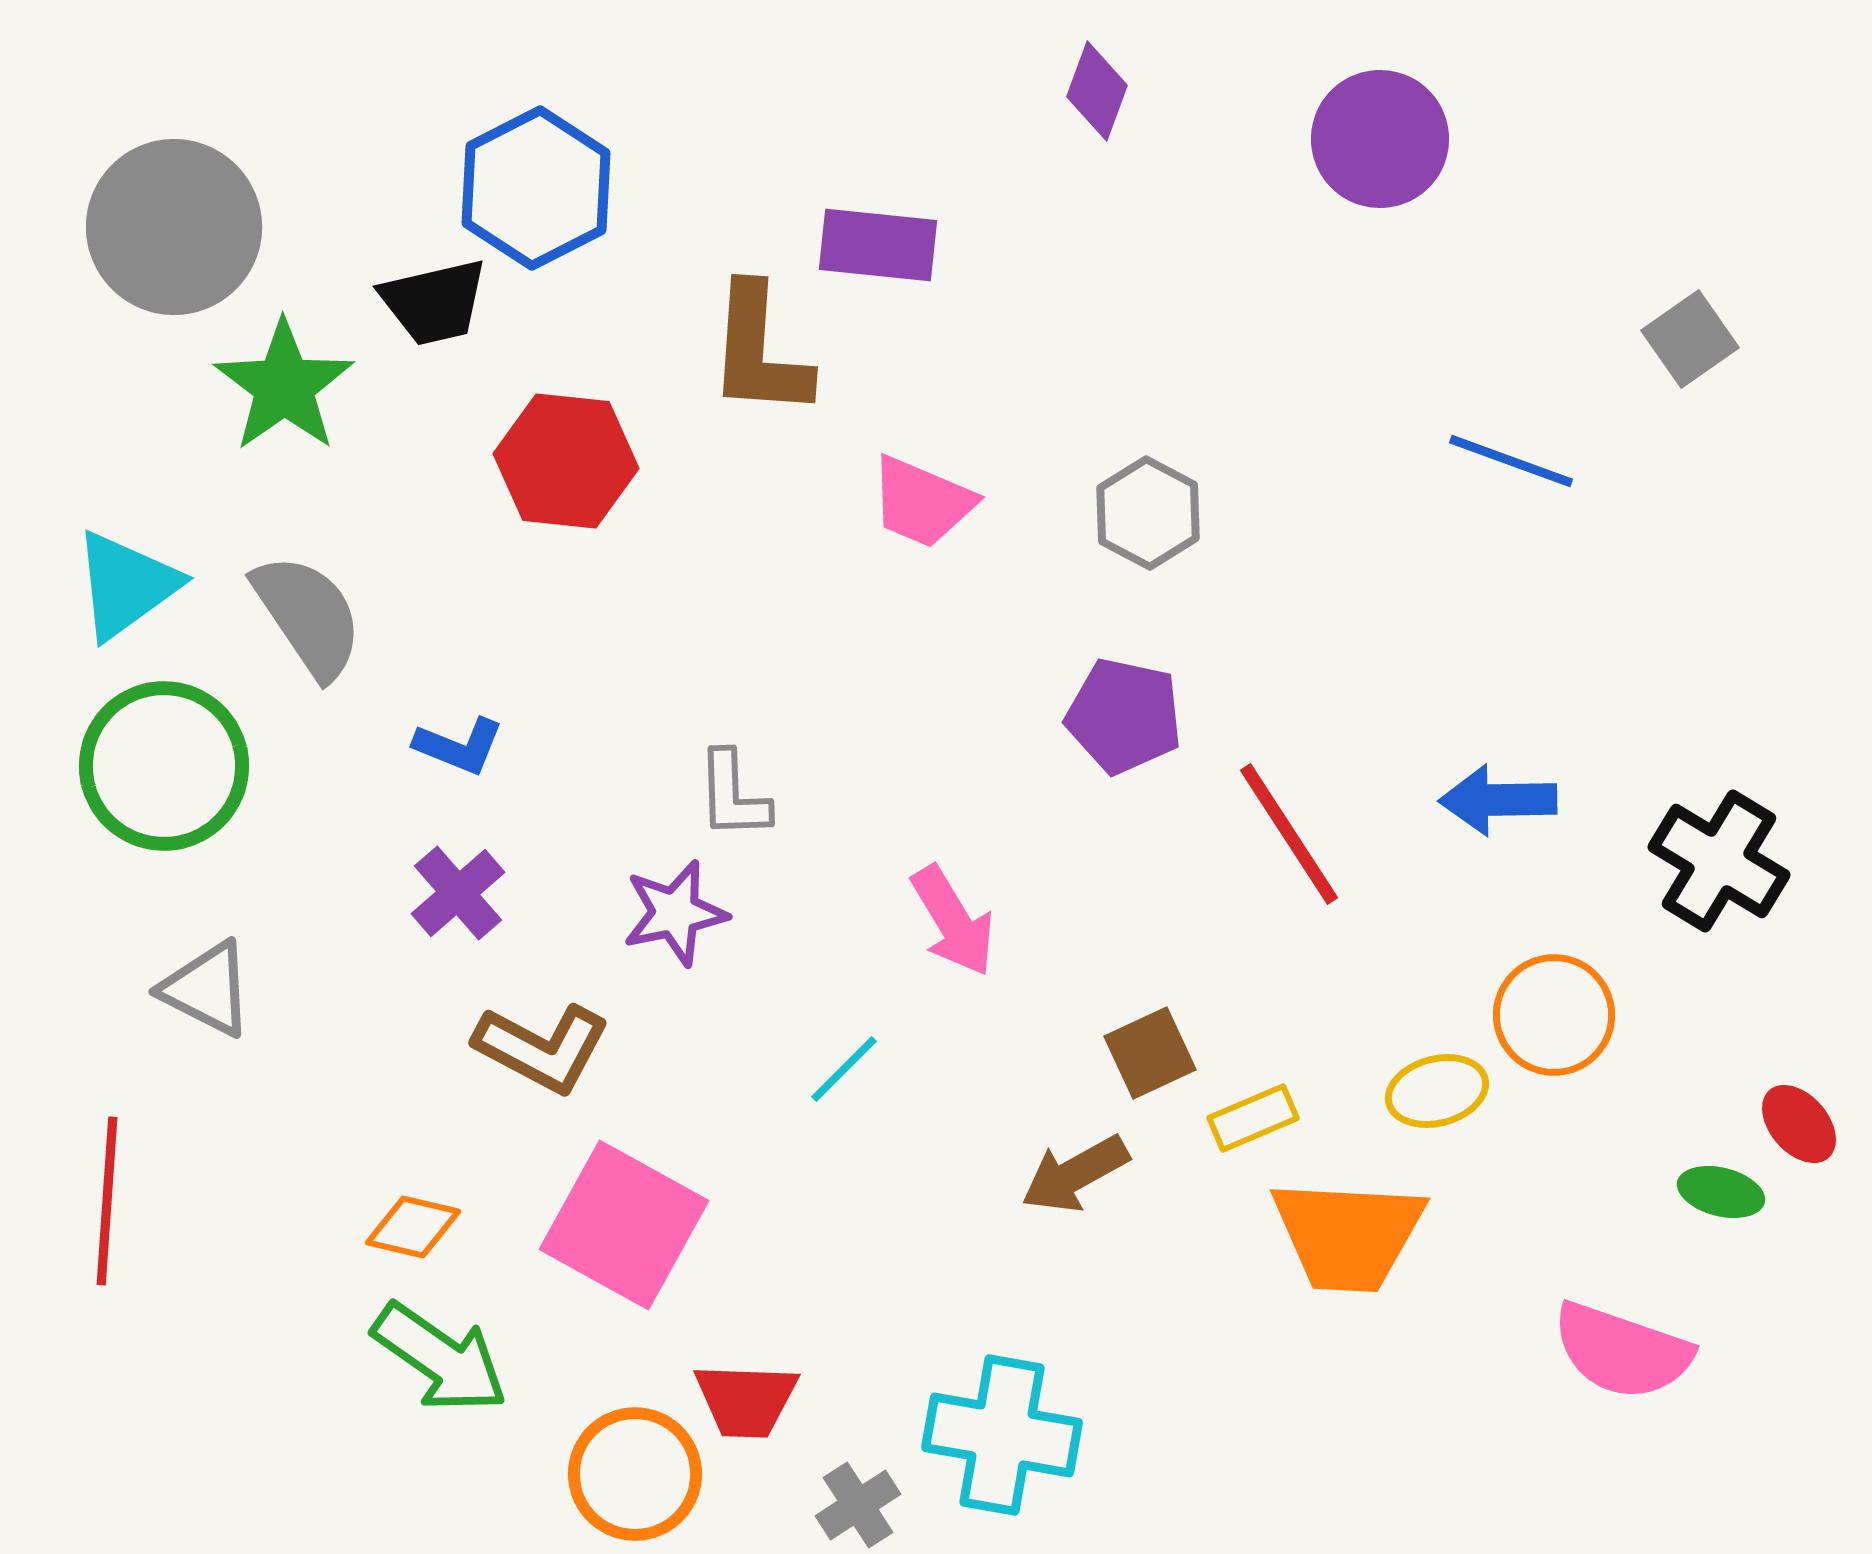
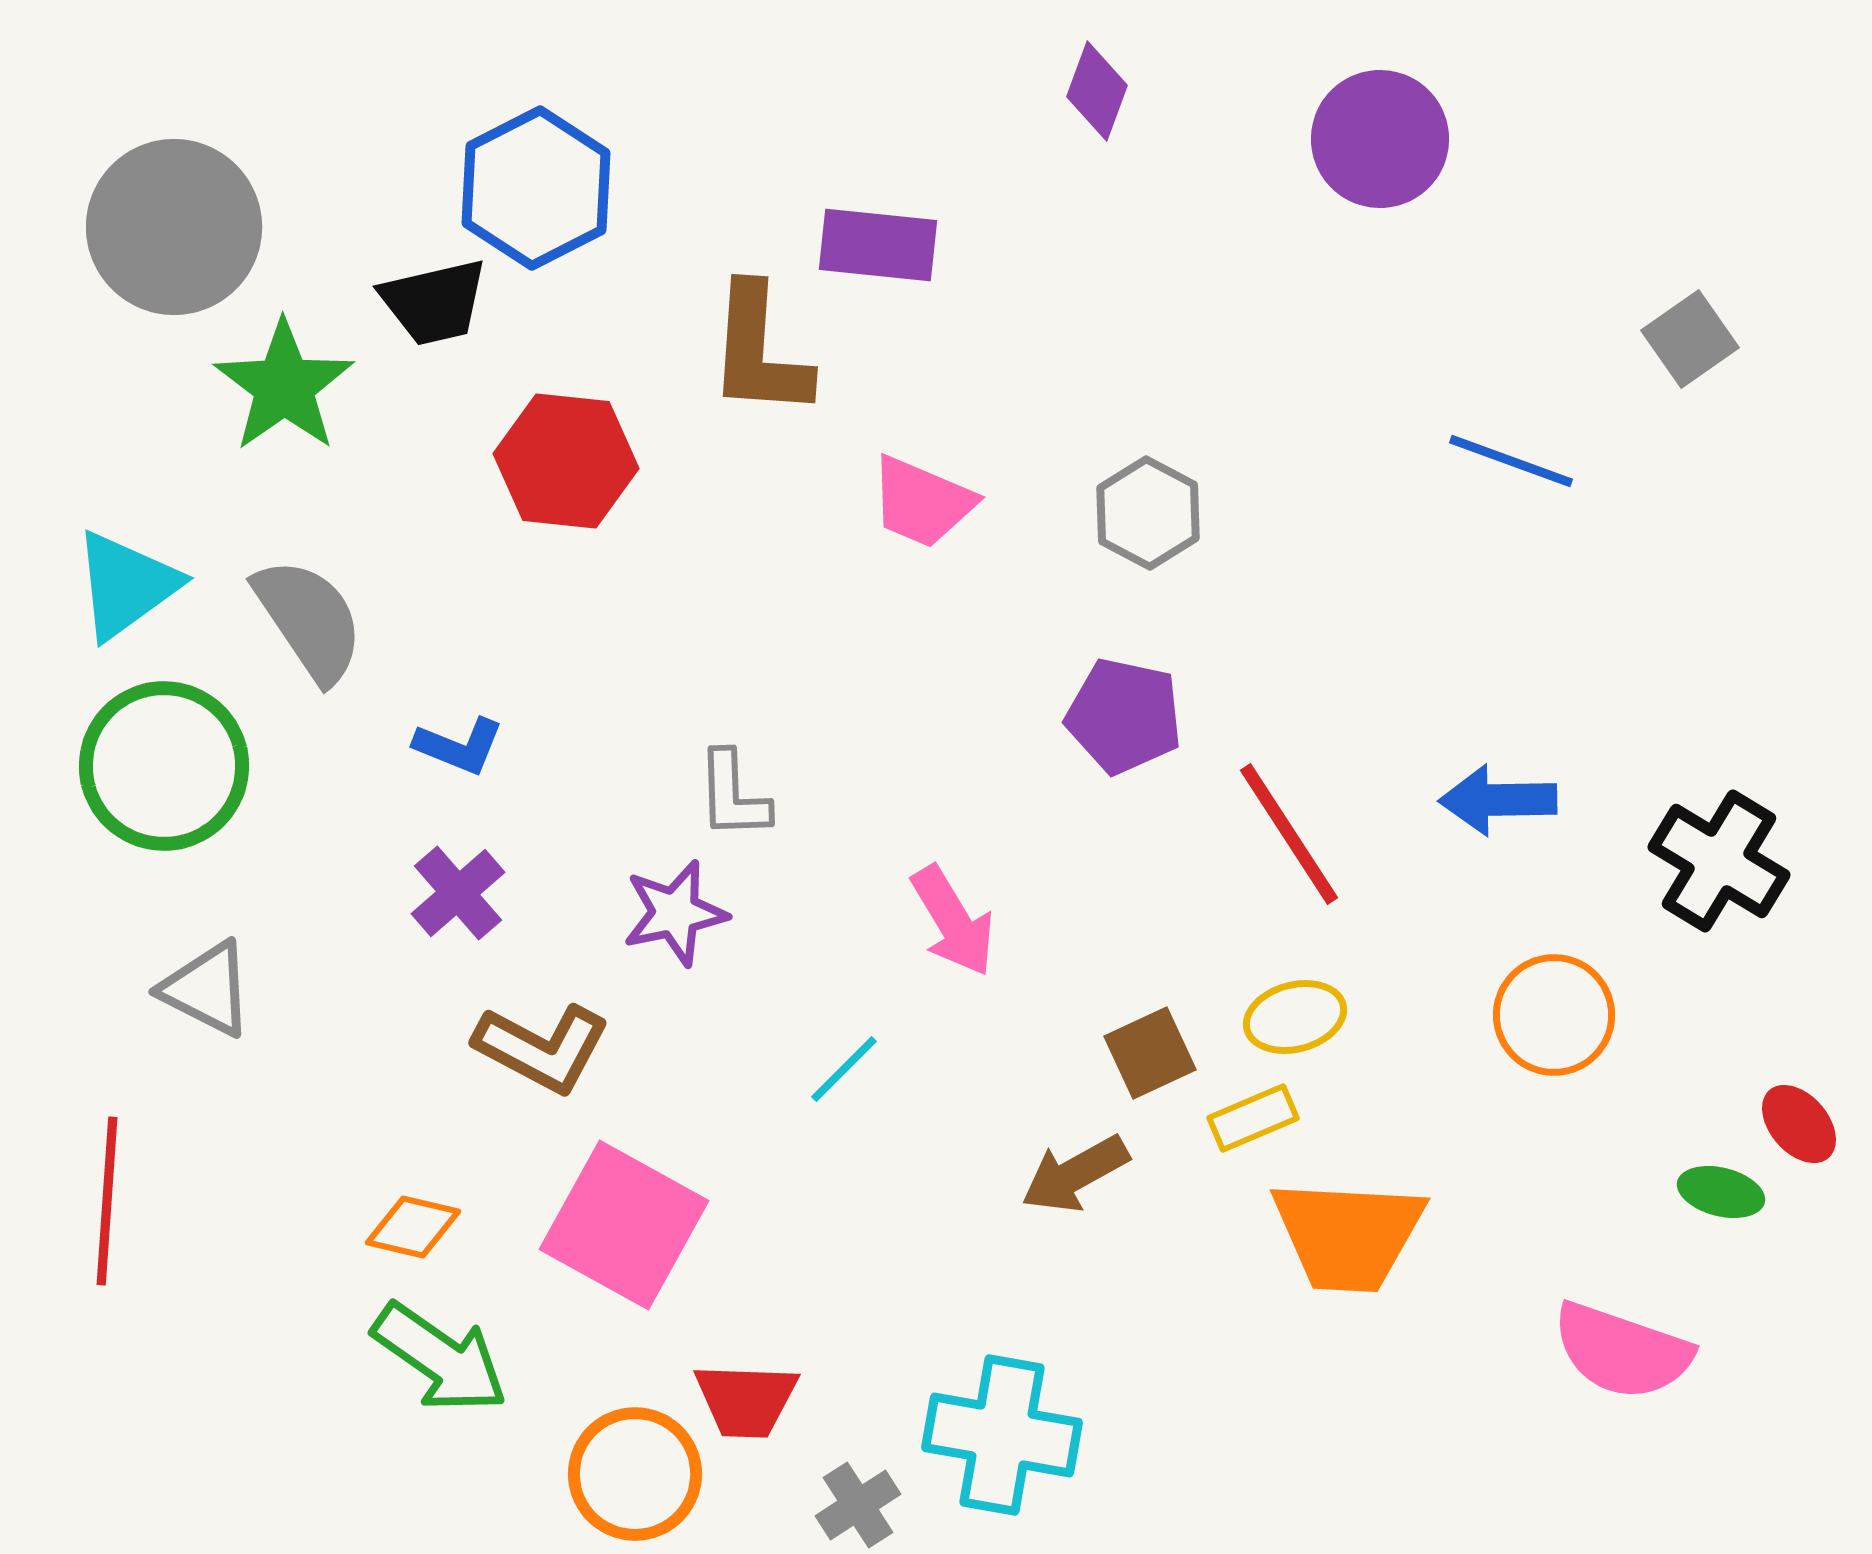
gray semicircle at (308, 616): moved 1 px right, 4 px down
yellow ellipse at (1437, 1091): moved 142 px left, 74 px up
